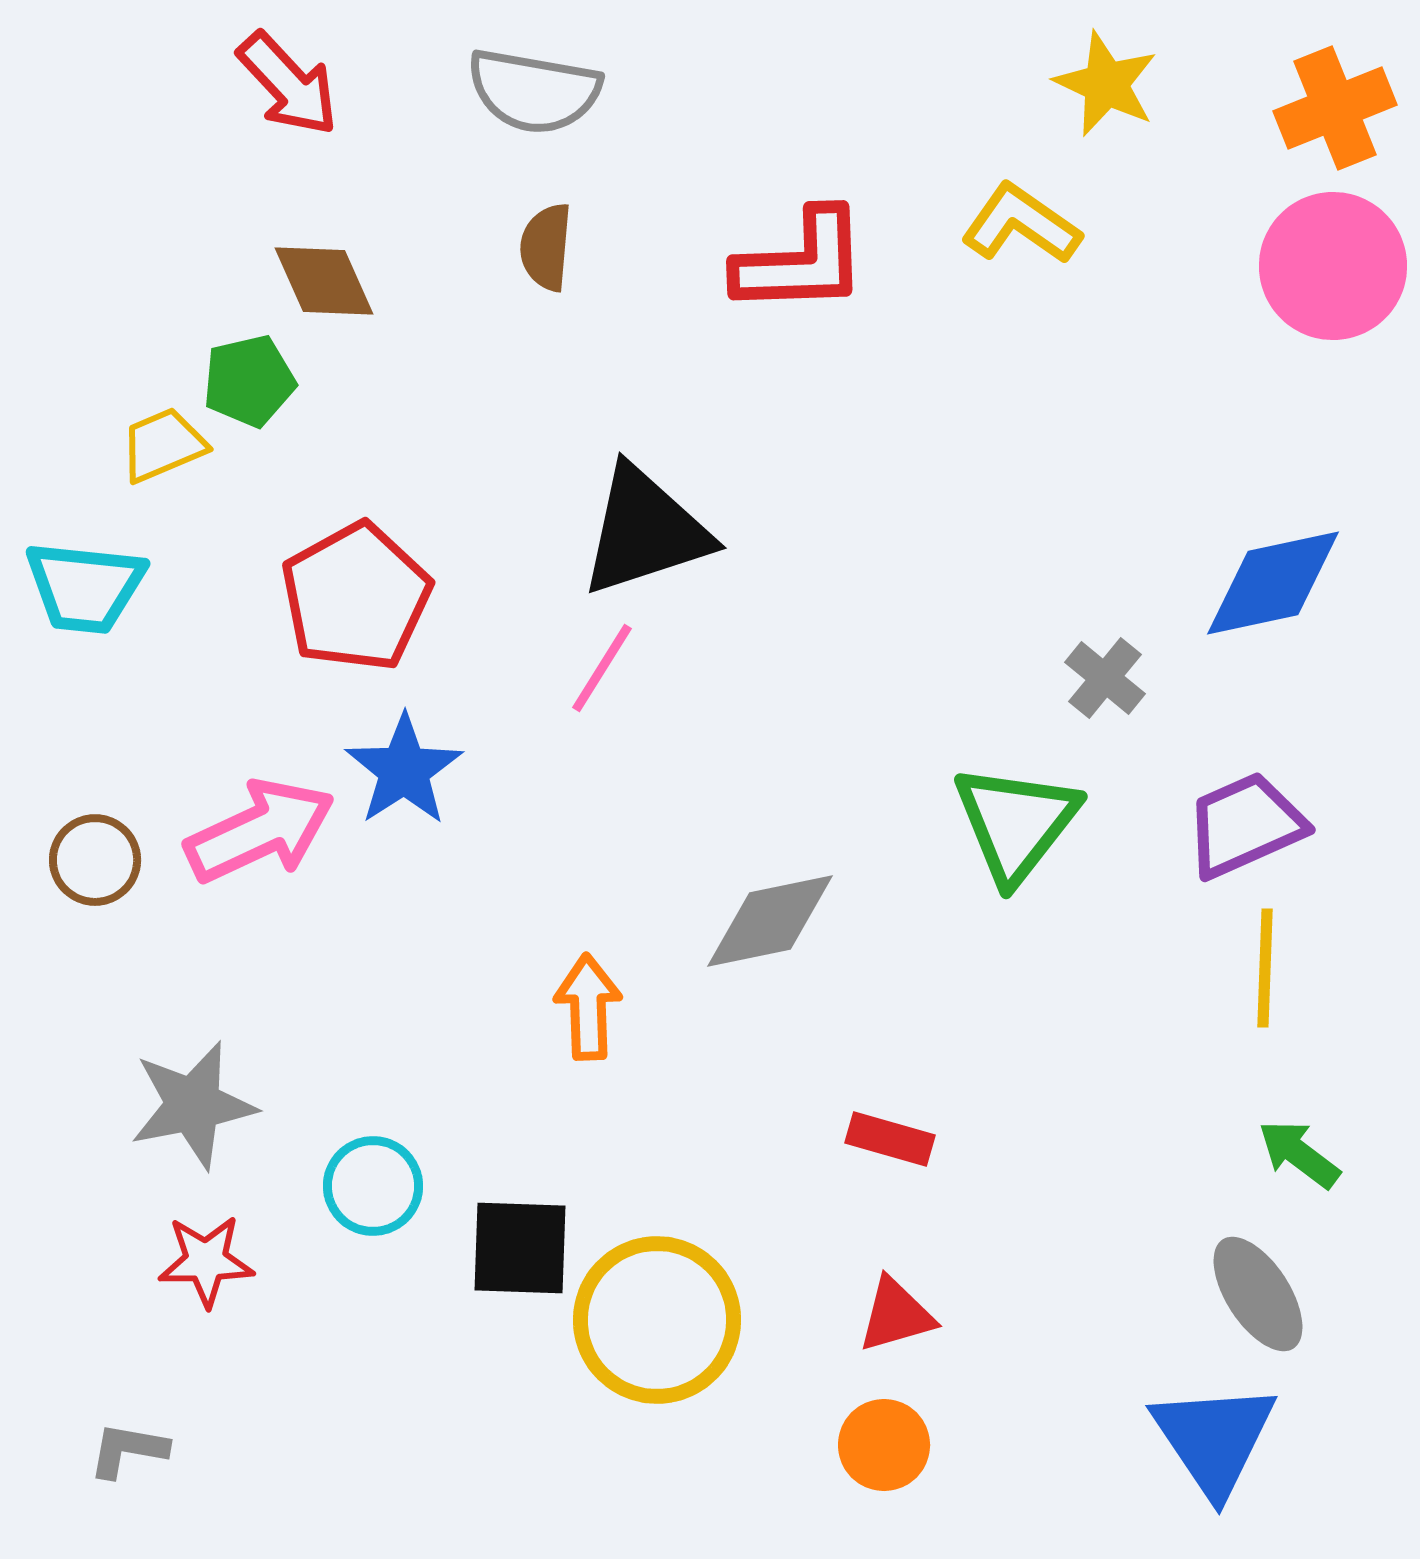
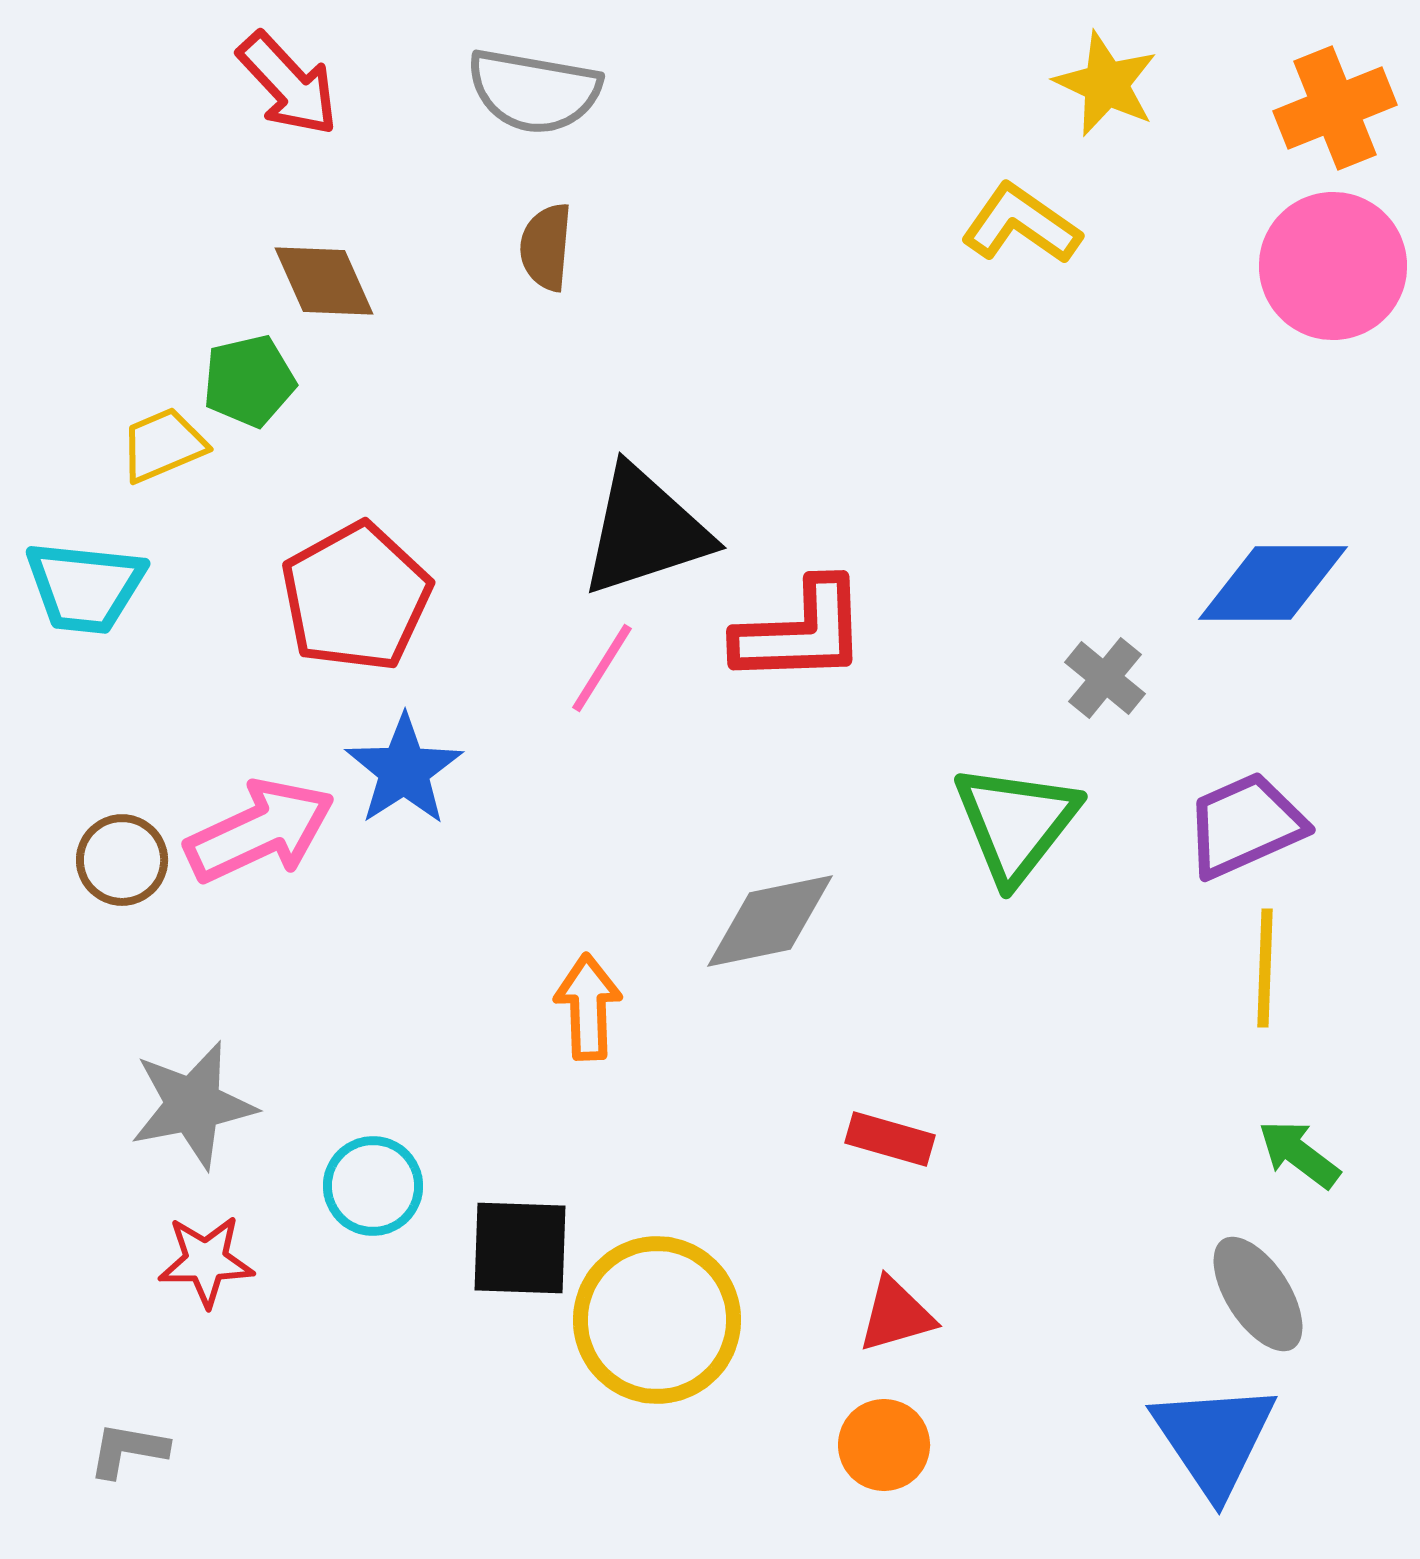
red L-shape: moved 370 px down
blue diamond: rotated 12 degrees clockwise
brown circle: moved 27 px right
